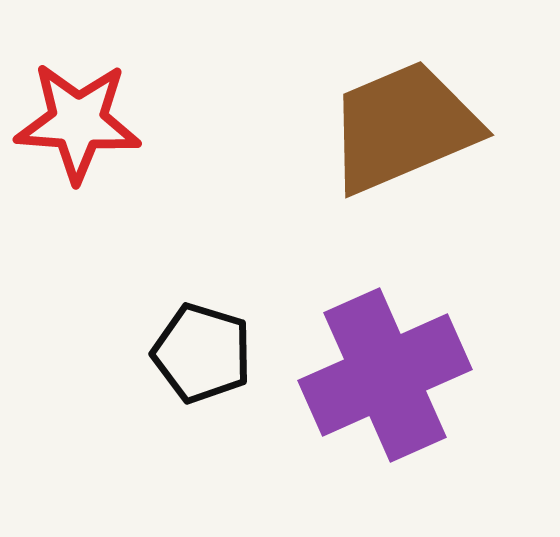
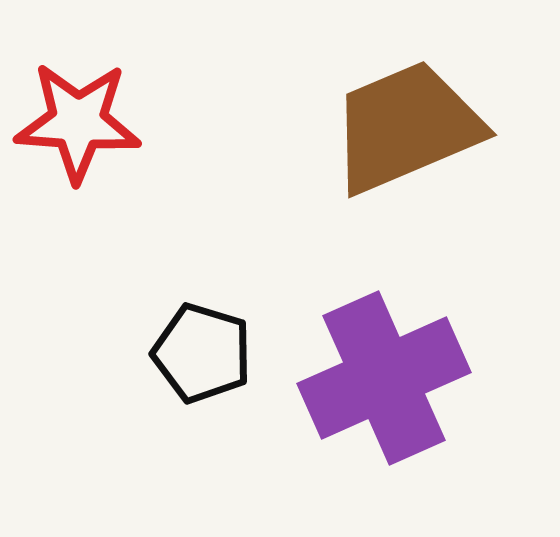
brown trapezoid: moved 3 px right
purple cross: moved 1 px left, 3 px down
